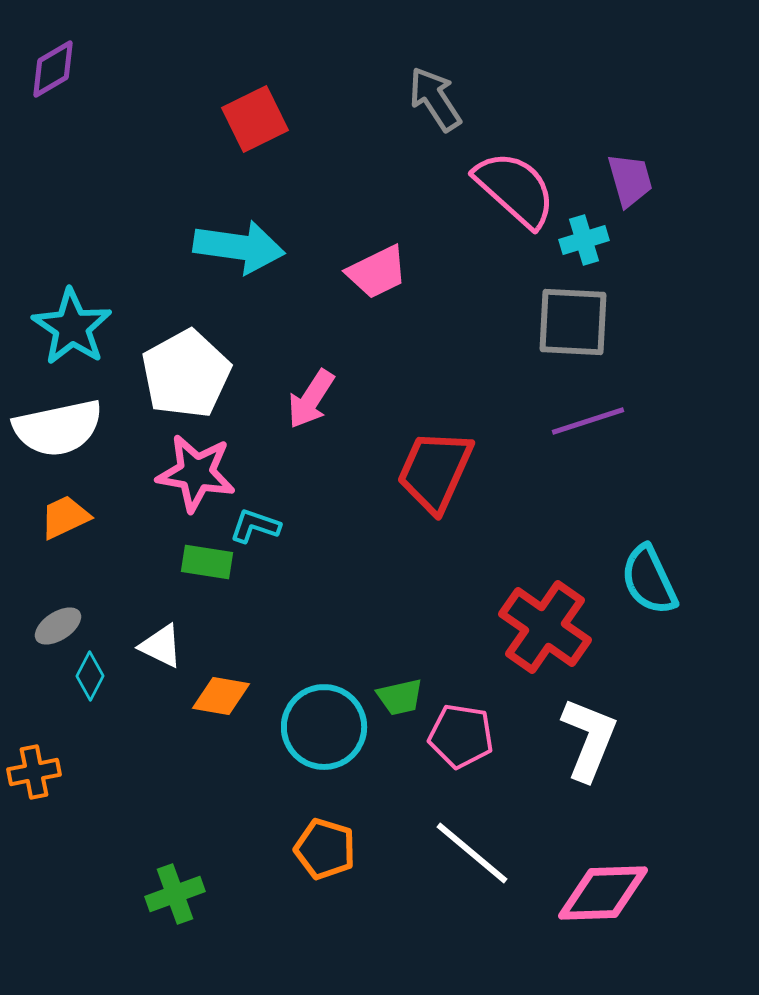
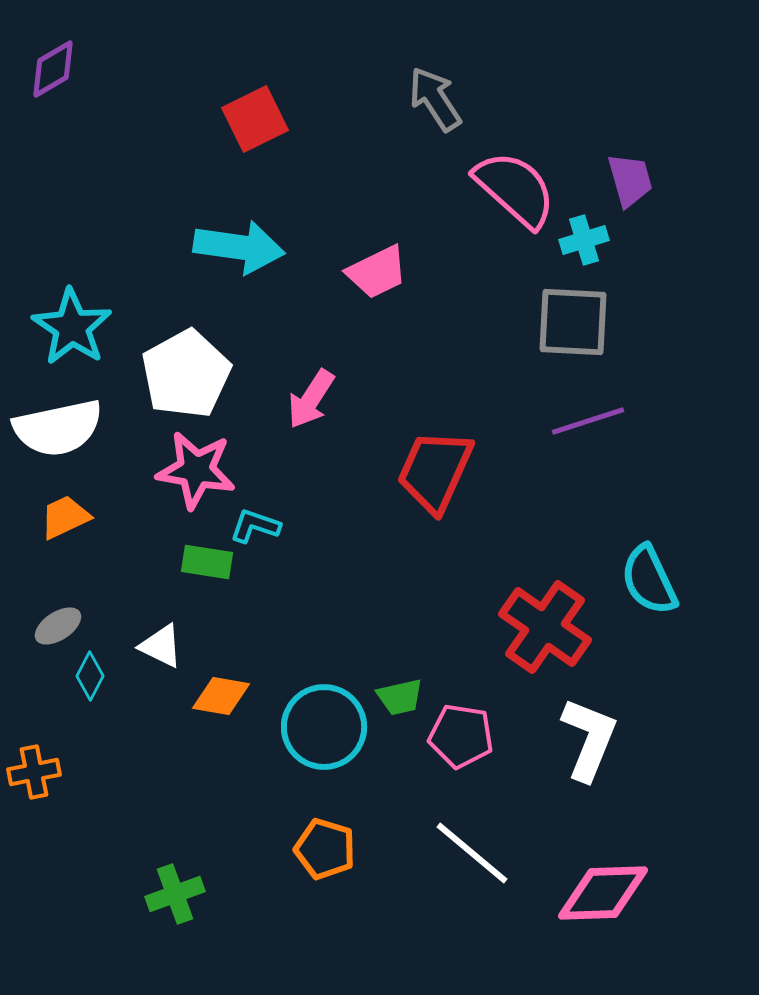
pink star: moved 3 px up
